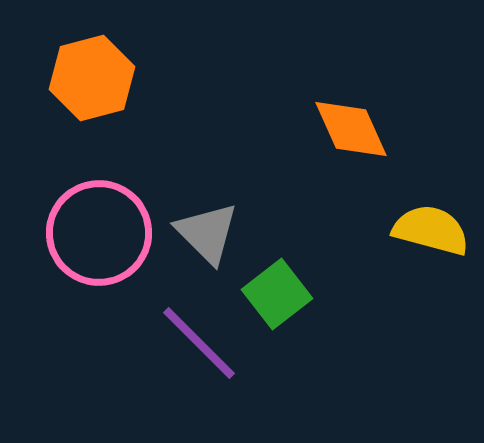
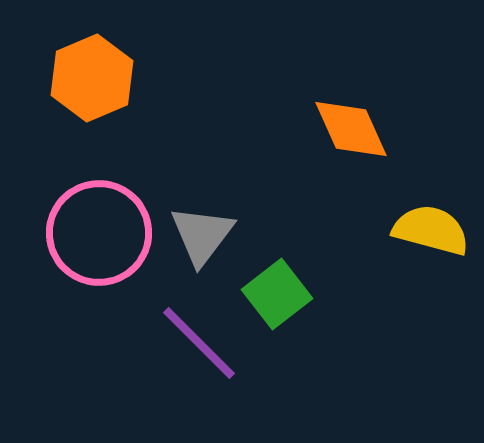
orange hexagon: rotated 8 degrees counterclockwise
gray triangle: moved 5 px left, 2 px down; rotated 22 degrees clockwise
